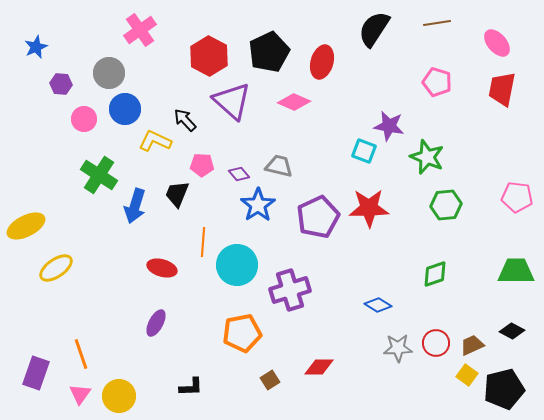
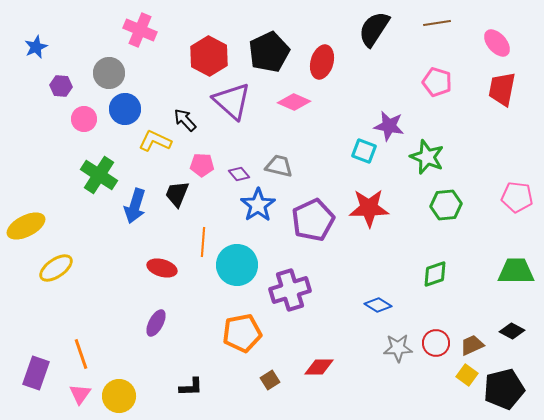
pink cross at (140, 30): rotated 32 degrees counterclockwise
purple hexagon at (61, 84): moved 2 px down
purple pentagon at (318, 217): moved 5 px left, 3 px down
